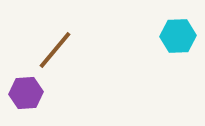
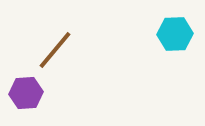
cyan hexagon: moved 3 px left, 2 px up
